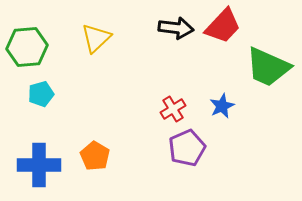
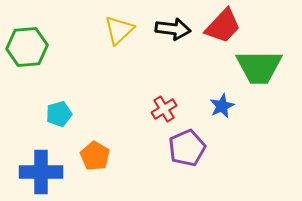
black arrow: moved 3 px left, 1 px down
yellow triangle: moved 23 px right, 8 px up
green trapezoid: moved 9 px left; rotated 24 degrees counterclockwise
cyan pentagon: moved 18 px right, 20 px down
red cross: moved 9 px left
blue cross: moved 2 px right, 7 px down
